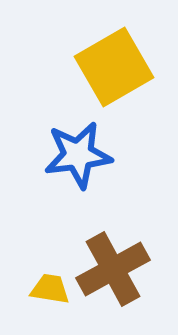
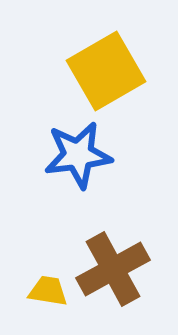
yellow square: moved 8 px left, 4 px down
yellow trapezoid: moved 2 px left, 2 px down
